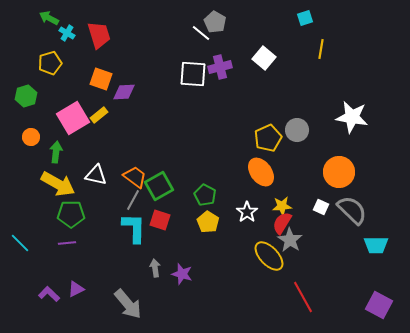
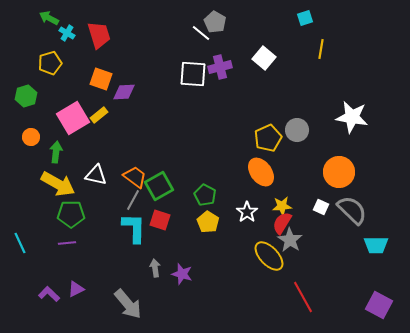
cyan line at (20, 243): rotated 20 degrees clockwise
